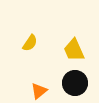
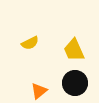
yellow semicircle: rotated 30 degrees clockwise
